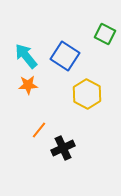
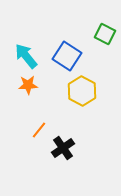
blue square: moved 2 px right
yellow hexagon: moved 5 px left, 3 px up
black cross: rotated 10 degrees counterclockwise
